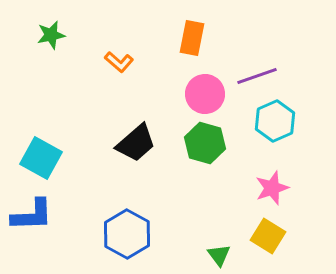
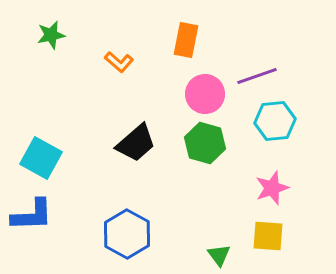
orange rectangle: moved 6 px left, 2 px down
cyan hexagon: rotated 18 degrees clockwise
yellow square: rotated 28 degrees counterclockwise
